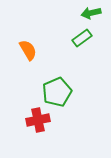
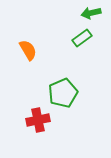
green pentagon: moved 6 px right, 1 px down
